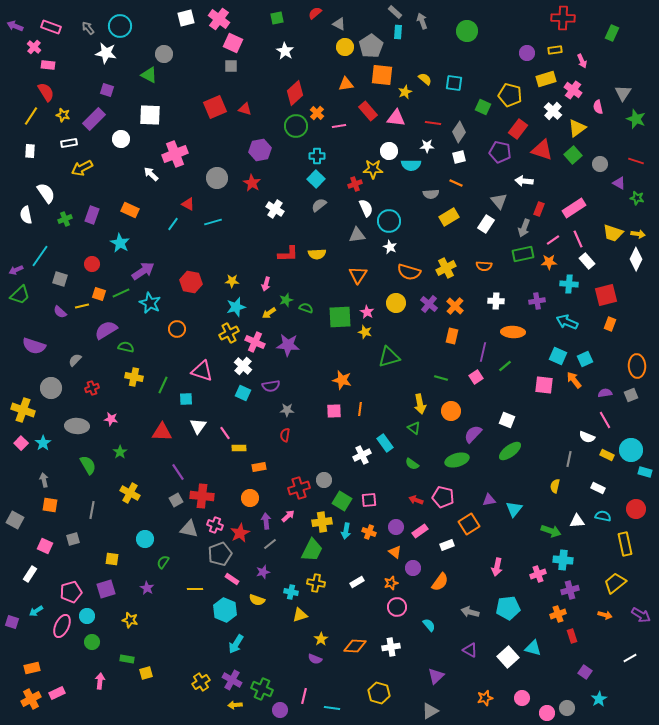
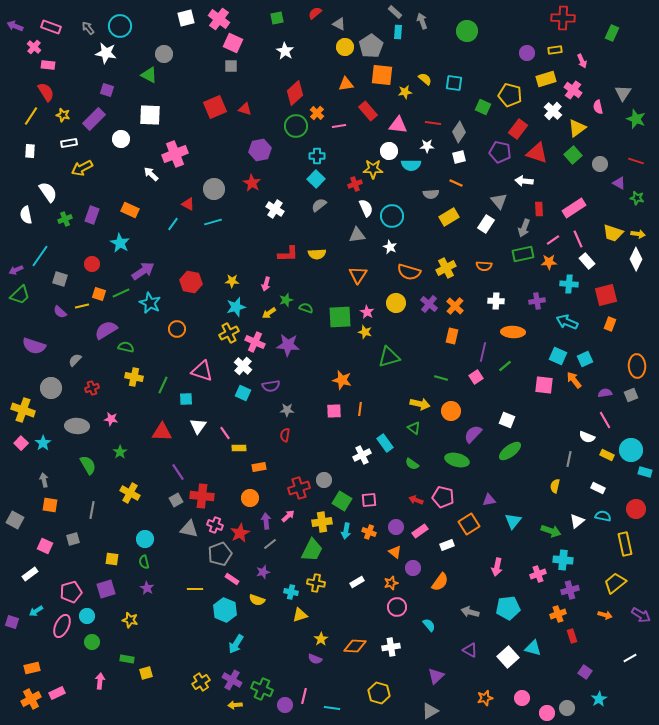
yellow star at (405, 92): rotated 16 degrees clockwise
pink triangle at (396, 118): moved 2 px right, 7 px down
red triangle at (542, 150): moved 5 px left, 3 px down
gray circle at (217, 178): moved 3 px left, 11 px down
white semicircle at (46, 193): moved 2 px right, 1 px up
red rectangle at (539, 209): rotated 24 degrees counterclockwise
cyan circle at (389, 221): moved 3 px right, 5 px up
yellow arrow at (420, 404): rotated 66 degrees counterclockwise
green ellipse at (457, 460): rotated 30 degrees clockwise
cyan triangle at (514, 509): moved 1 px left, 12 px down
white triangle at (577, 521): rotated 35 degrees counterclockwise
green semicircle at (163, 562): moved 19 px left; rotated 48 degrees counterclockwise
white rectangle at (30, 574): rotated 21 degrees clockwise
purple circle at (280, 710): moved 5 px right, 5 px up
